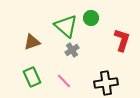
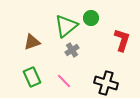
green triangle: rotated 40 degrees clockwise
black cross: rotated 25 degrees clockwise
